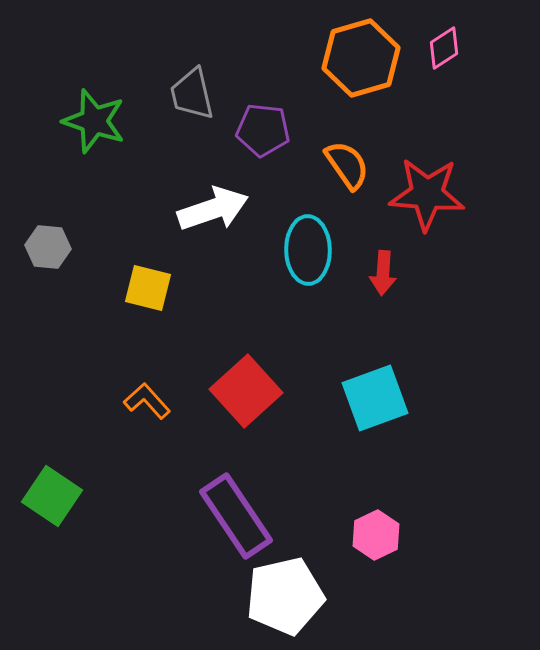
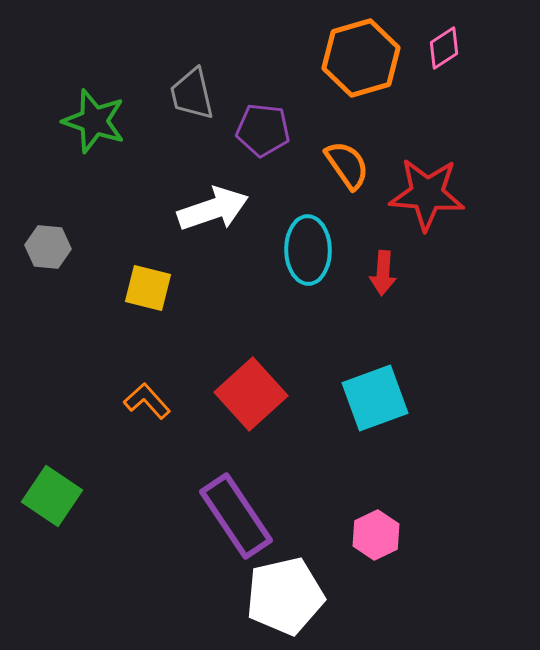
red square: moved 5 px right, 3 px down
